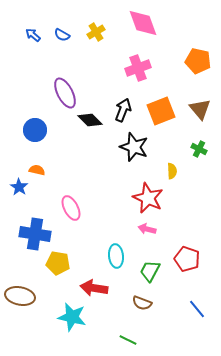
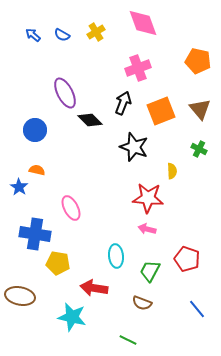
black arrow: moved 7 px up
red star: rotated 20 degrees counterclockwise
